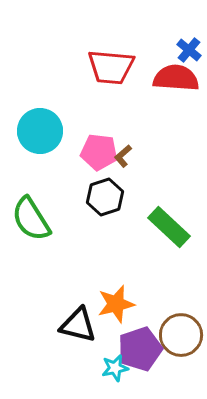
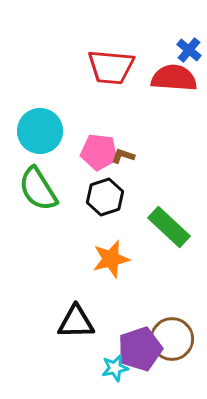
red semicircle: moved 2 px left
brown L-shape: rotated 60 degrees clockwise
green semicircle: moved 7 px right, 30 px up
orange star: moved 5 px left, 45 px up
black triangle: moved 2 px left, 3 px up; rotated 15 degrees counterclockwise
brown circle: moved 9 px left, 4 px down
